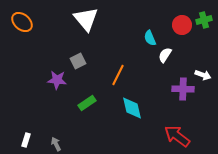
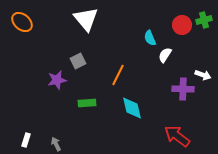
purple star: rotated 18 degrees counterclockwise
green rectangle: rotated 30 degrees clockwise
